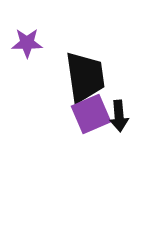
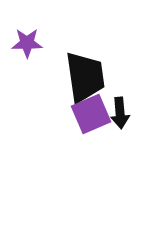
black arrow: moved 1 px right, 3 px up
